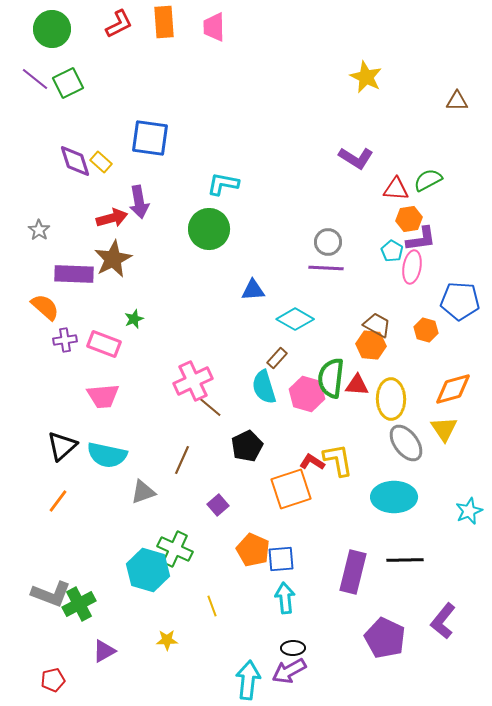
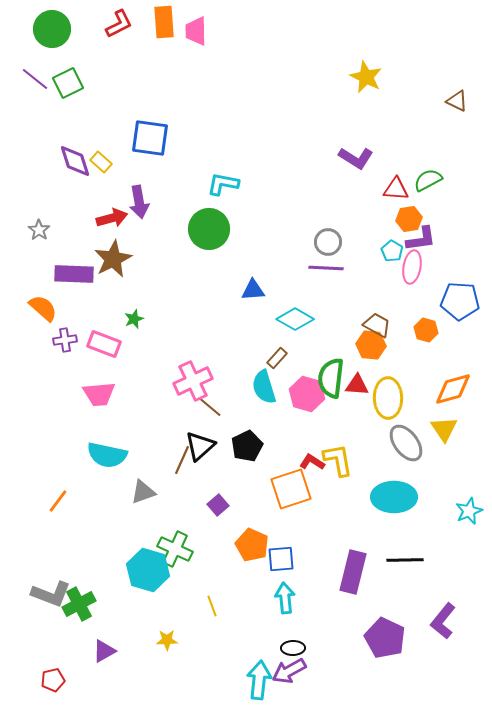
pink trapezoid at (214, 27): moved 18 px left, 4 px down
brown triangle at (457, 101): rotated 25 degrees clockwise
orange semicircle at (45, 307): moved 2 px left, 1 px down
pink trapezoid at (103, 396): moved 4 px left, 2 px up
yellow ellipse at (391, 399): moved 3 px left, 1 px up
black triangle at (62, 446): moved 138 px right
orange pentagon at (253, 550): moved 1 px left, 5 px up
cyan arrow at (248, 680): moved 11 px right
